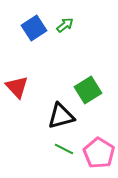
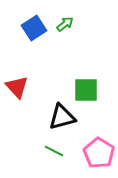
green arrow: moved 1 px up
green square: moved 2 px left; rotated 32 degrees clockwise
black triangle: moved 1 px right, 1 px down
green line: moved 10 px left, 2 px down
